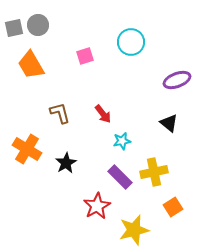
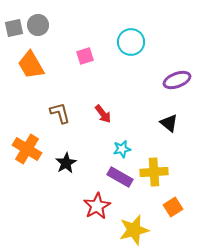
cyan star: moved 8 px down
yellow cross: rotated 8 degrees clockwise
purple rectangle: rotated 15 degrees counterclockwise
